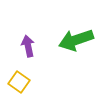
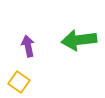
green arrow: moved 3 px right; rotated 12 degrees clockwise
